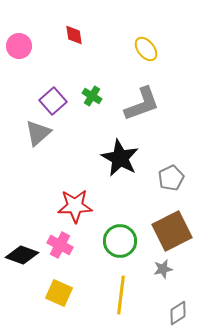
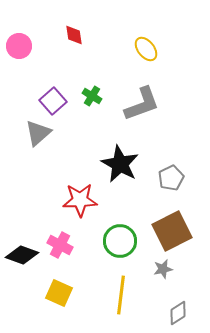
black star: moved 6 px down
red star: moved 5 px right, 6 px up
